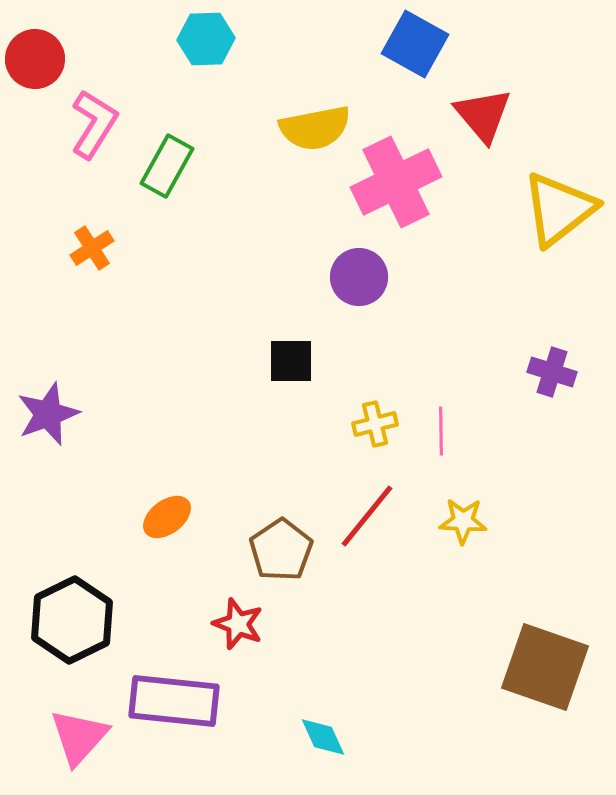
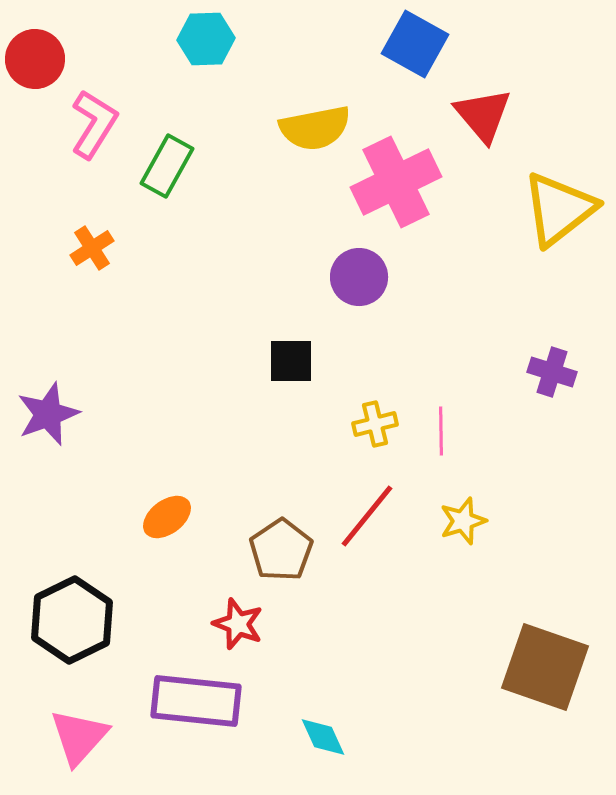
yellow star: rotated 21 degrees counterclockwise
purple rectangle: moved 22 px right
